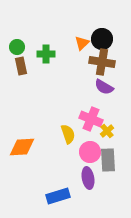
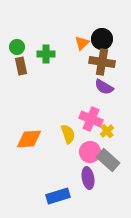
orange diamond: moved 7 px right, 8 px up
gray rectangle: rotated 45 degrees counterclockwise
